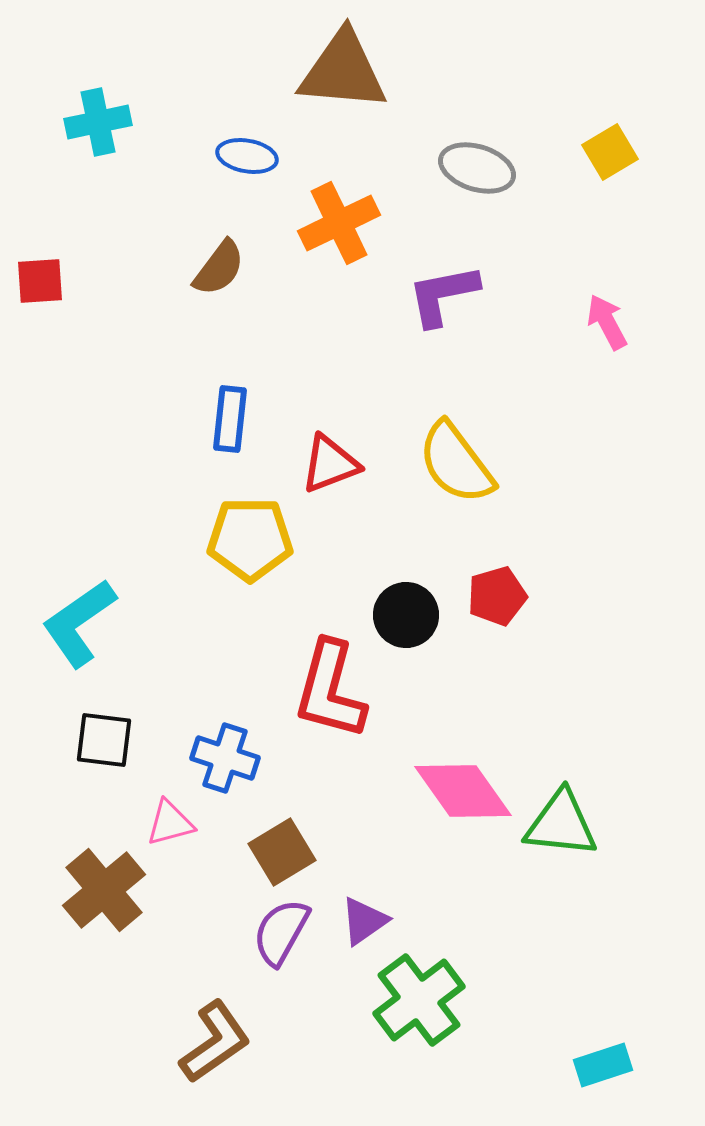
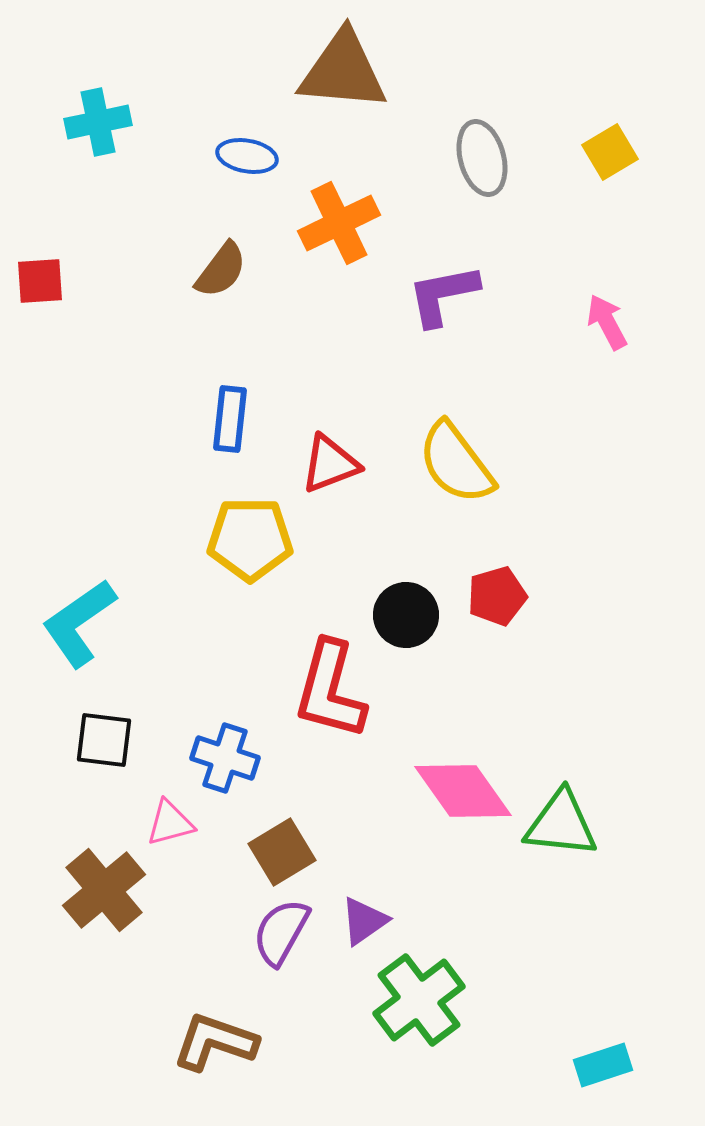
gray ellipse: moved 5 px right, 10 px up; rotated 58 degrees clockwise
brown semicircle: moved 2 px right, 2 px down
brown L-shape: rotated 126 degrees counterclockwise
